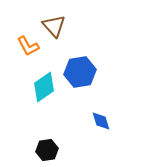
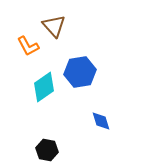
black hexagon: rotated 20 degrees clockwise
